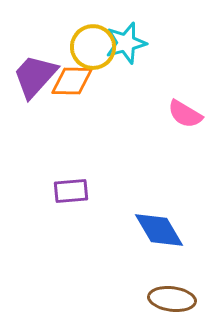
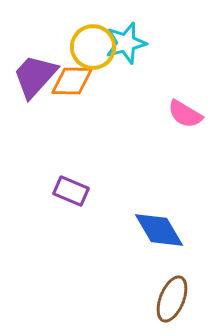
purple rectangle: rotated 28 degrees clockwise
brown ellipse: rotated 75 degrees counterclockwise
